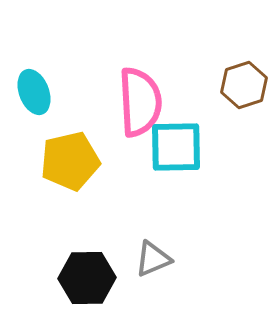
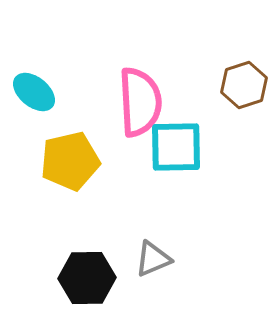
cyan ellipse: rotated 30 degrees counterclockwise
